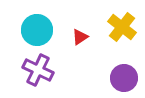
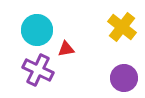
red triangle: moved 14 px left, 12 px down; rotated 24 degrees clockwise
